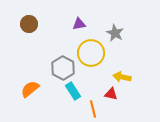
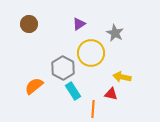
purple triangle: rotated 24 degrees counterclockwise
orange semicircle: moved 4 px right, 3 px up
orange line: rotated 18 degrees clockwise
